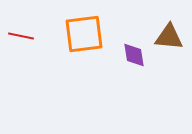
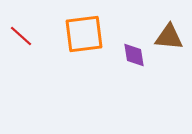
red line: rotated 30 degrees clockwise
